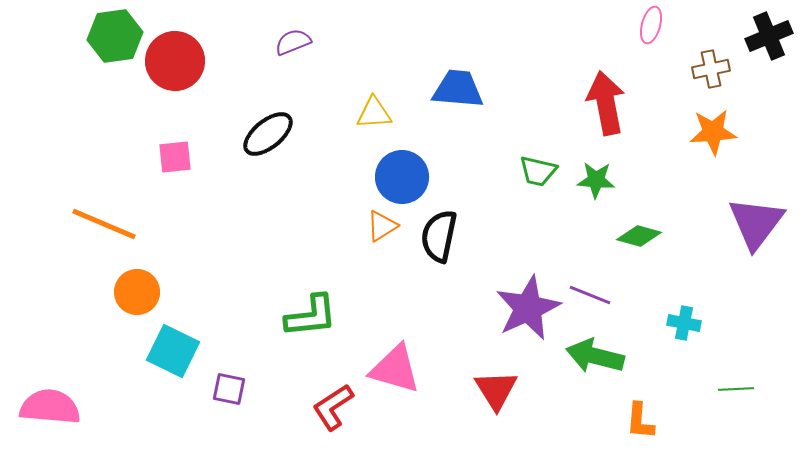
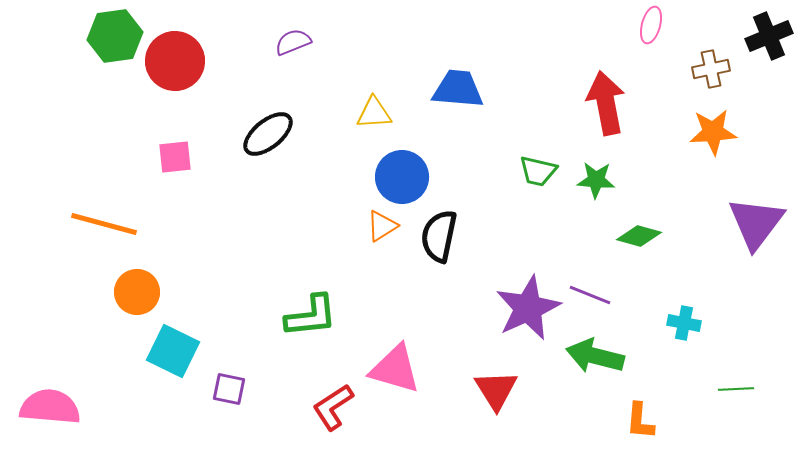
orange line: rotated 8 degrees counterclockwise
